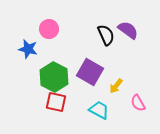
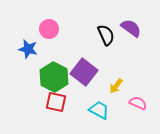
purple semicircle: moved 3 px right, 2 px up
purple square: moved 6 px left; rotated 8 degrees clockwise
pink semicircle: rotated 144 degrees clockwise
